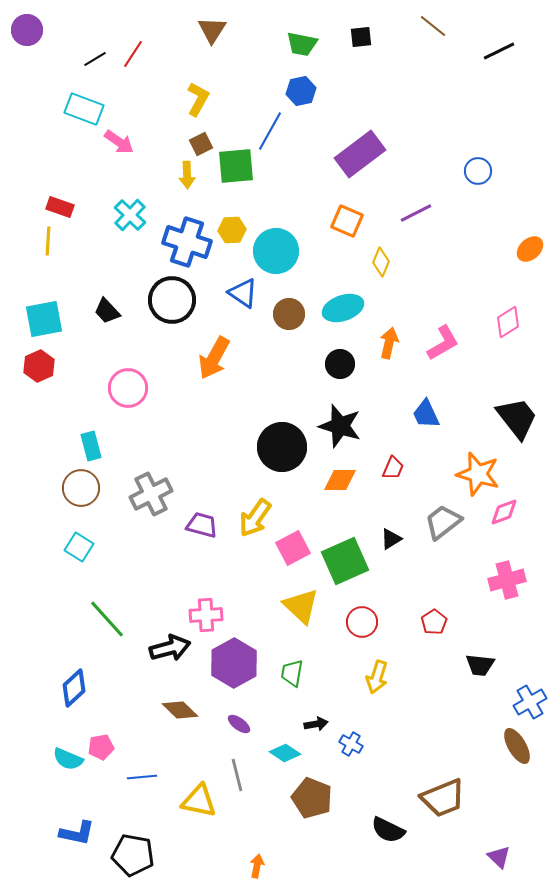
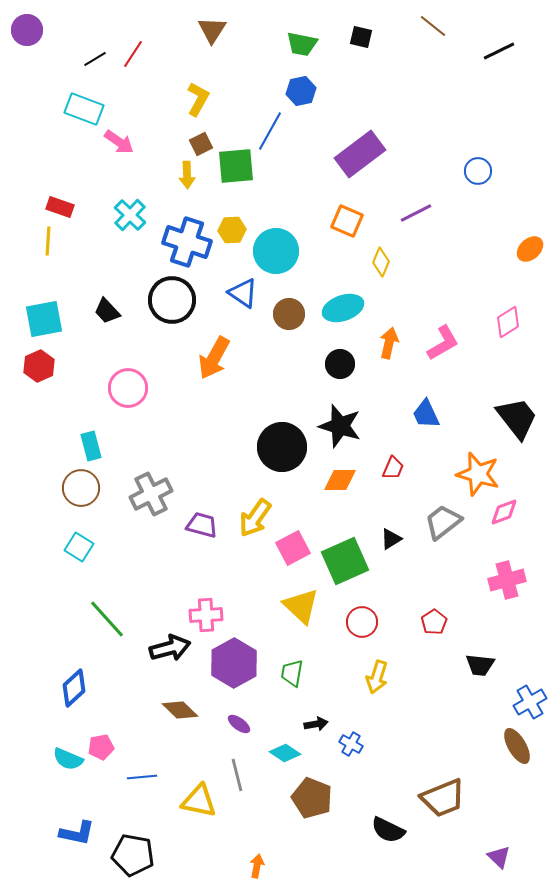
black square at (361, 37): rotated 20 degrees clockwise
